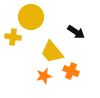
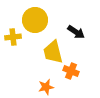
yellow circle: moved 4 px right, 3 px down
yellow cross: rotated 14 degrees counterclockwise
yellow trapezoid: moved 1 px right; rotated 25 degrees clockwise
orange star: moved 2 px right, 11 px down
